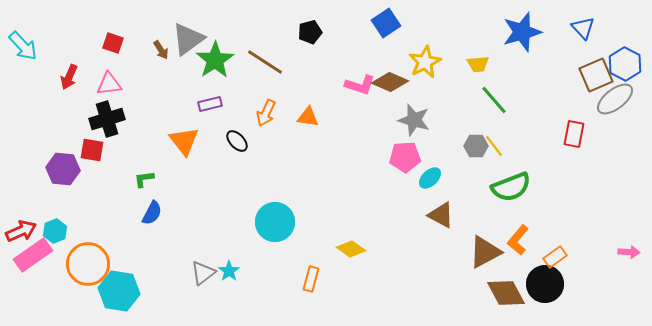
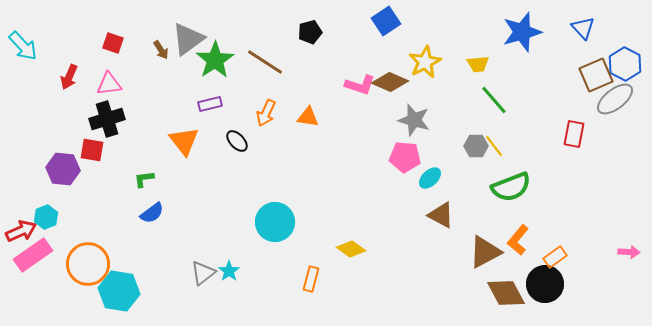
blue square at (386, 23): moved 2 px up
pink pentagon at (405, 157): rotated 8 degrees clockwise
blue semicircle at (152, 213): rotated 25 degrees clockwise
cyan hexagon at (55, 231): moved 9 px left, 14 px up
